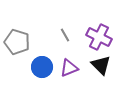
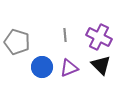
gray line: rotated 24 degrees clockwise
